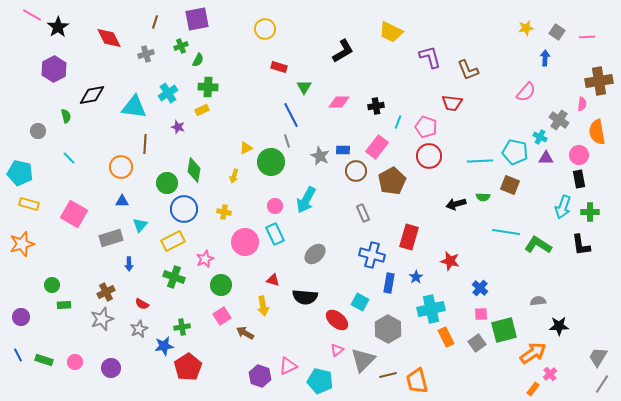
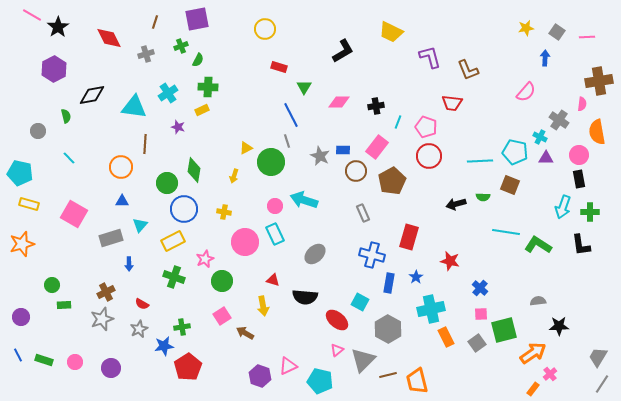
cyan arrow at (306, 200): moved 2 px left; rotated 80 degrees clockwise
green circle at (221, 285): moved 1 px right, 4 px up
